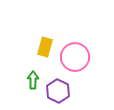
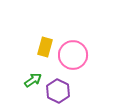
pink circle: moved 2 px left, 2 px up
green arrow: rotated 54 degrees clockwise
